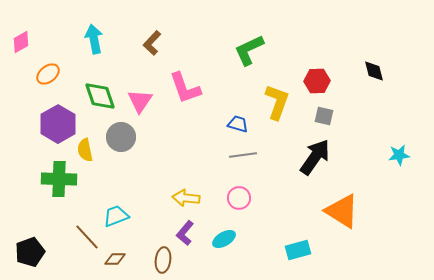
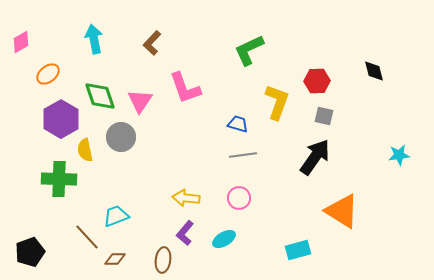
purple hexagon: moved 3 px right, 5 px up
